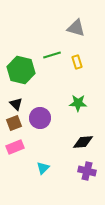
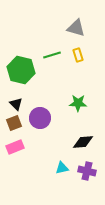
yellow rectangle: moved 1 px right, 7 px up
cyan triangle: moved 19 px right; rotated 32 degrees clockwise
